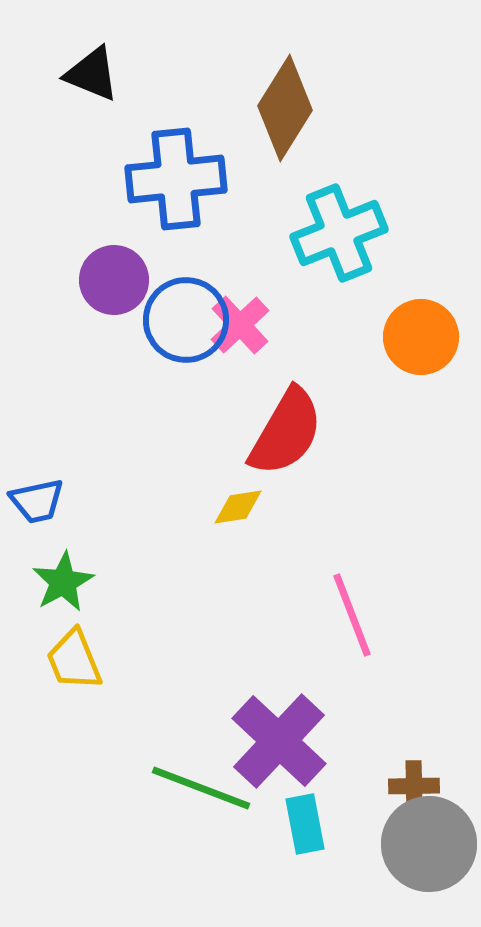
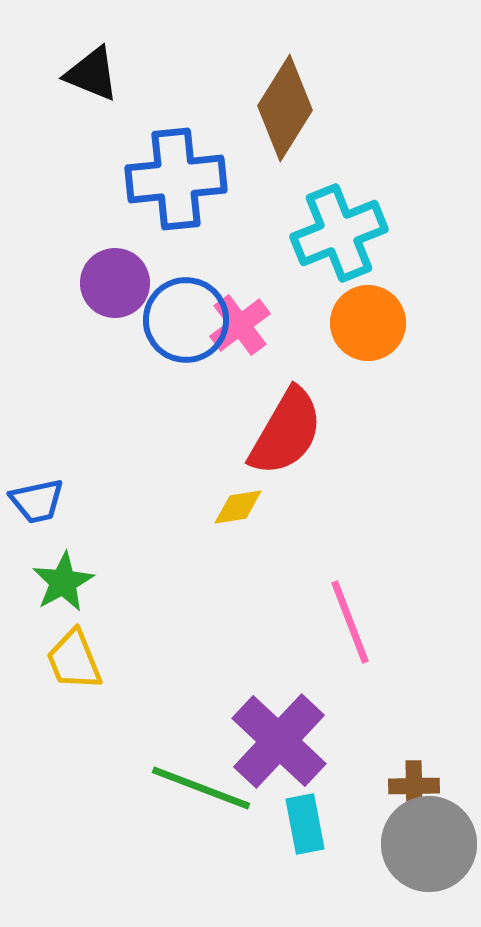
purple circle: moved 1 px right, 3 px down
pink cross: rotated 6 degrees clockwise
orange circle: moved 53 px left, 14 px up
pink line: moved 2 px left, 7 px down
